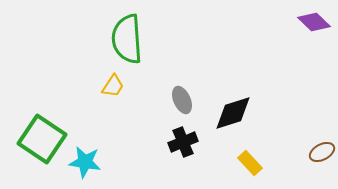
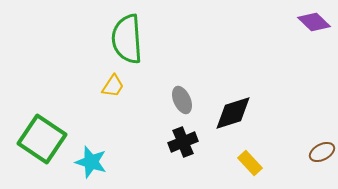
cyan star: moved 6 px right; rotated 8 degrees clockwise
